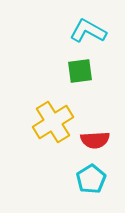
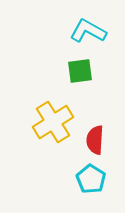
red semicircle: rotated 96 degrees clockwise
cyan pentagon: rotated 8 degrees counterclockwise
